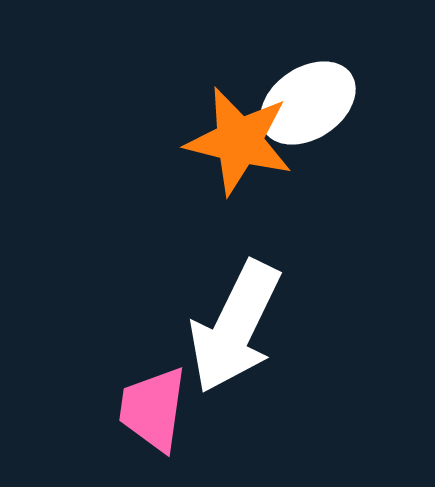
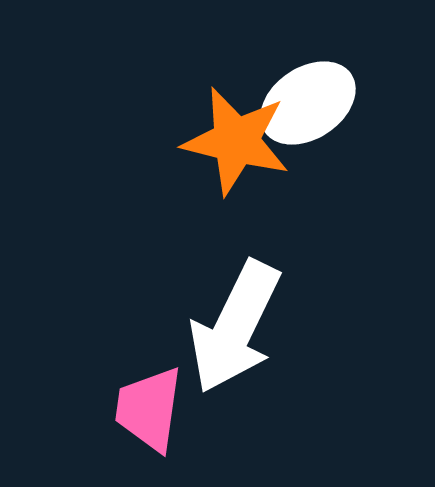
orange star: moved 3 px left
pink trapezoid: moved 4 px left
